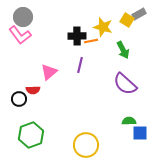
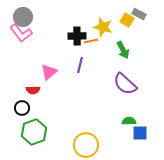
gray rectangle: rotated 56 degrees clockwise
pink L-shape: moved 1 px right, 2 px up
black circle: moved 3 px right, 9 px down
green hexagon: moved 3 px right, 3 px up
